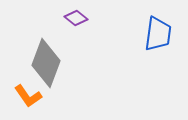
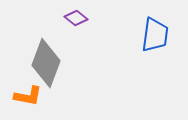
blue trapezoid: moved 3 px left, 1 px down
orange L-shape: rotated 44 degrees counterclockwise
